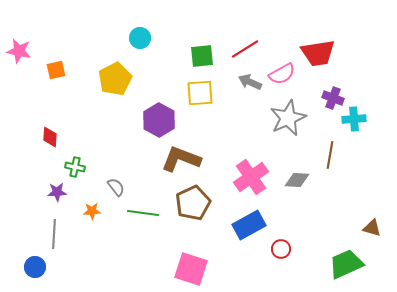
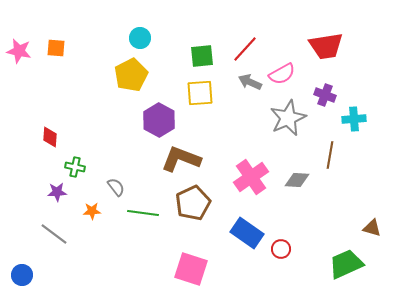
red line: rotated 16 degrees counterclockwise
red trapezoid: moved 8 px right, 7 px up
orange square: moved 22 px up; rotated 18 degrees clockwise
yellow pentagon: moved 16 px right, 4 px up
purple cross: moved 8 px left, 3 px up
blue rectangle: moved 2 px left, 8 px down; rotated 64 degrees clockwise
gray line: rotated 56 degrees counterclockwise
blue circle: moved 13 px left, 8 px down
